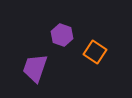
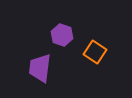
purple trapezoid: moved 5 px right; rotated 12 degrees counterclockwise
